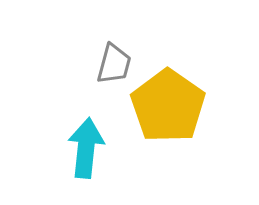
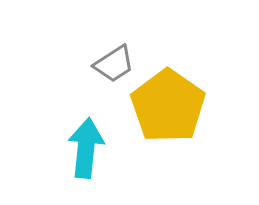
gray trapezoid: rotated 42 degrees clockwise
